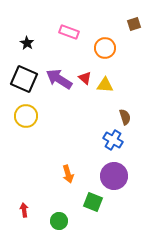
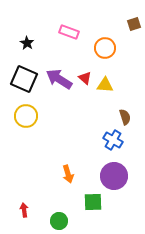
green square: rotated 24 degrees counterclockwise
